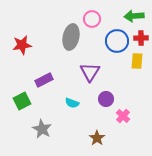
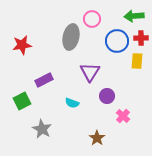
purple circle: moved 1 px right, 3 px up
